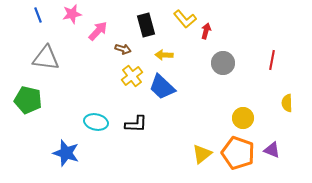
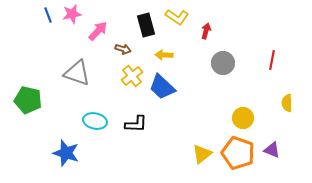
blue line: moved 10 px right
yellow L-shape: moved 8 px left, 2 px up; rotated 15 degrees counterclockwise
gray triangle: moved 31 px right, 15 px down; rotated 12 degrees clockwise
cyan ellipse: moved 1 px left, 1 px up
